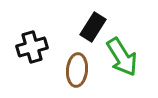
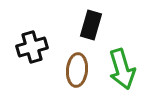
black rectangle: moved 2 px left, 2 px up; rotated 16 degrees counterclockwise
green arrow: moved 12 px down; rotated 15 degrees clockwise
